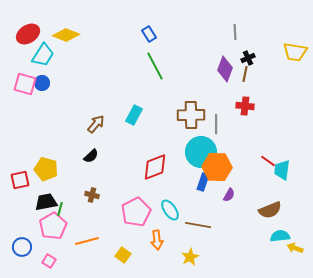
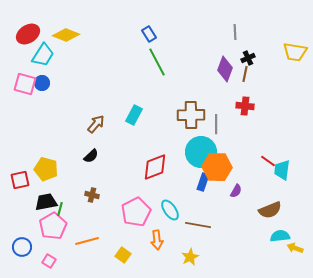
green line at (155, 66): moved 2 px right, 4 px up
purple semicircle at (229, 195): moved 7 px right, 4 px up
